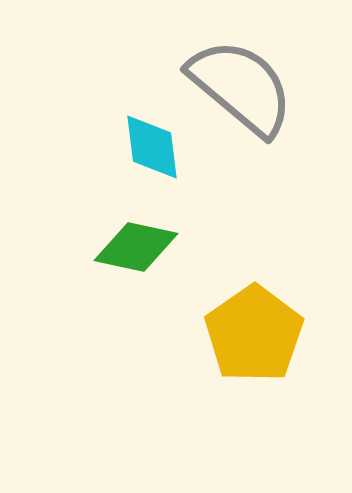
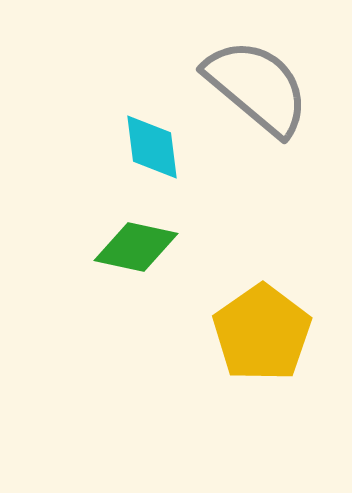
gray semicircle: moved 16 px right
yellow pentagon: moved 8 px right, 1 px up
